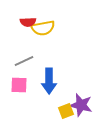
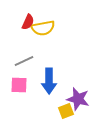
red semicircle: rotated 63 degrees counterclockwise
purple star: moved 3 px left, 6 px up
